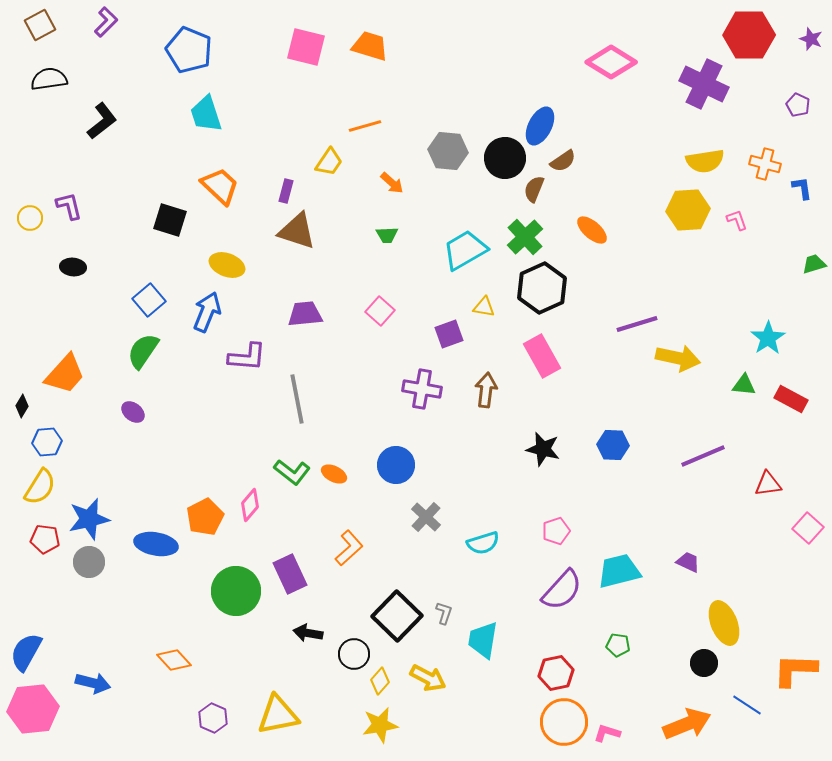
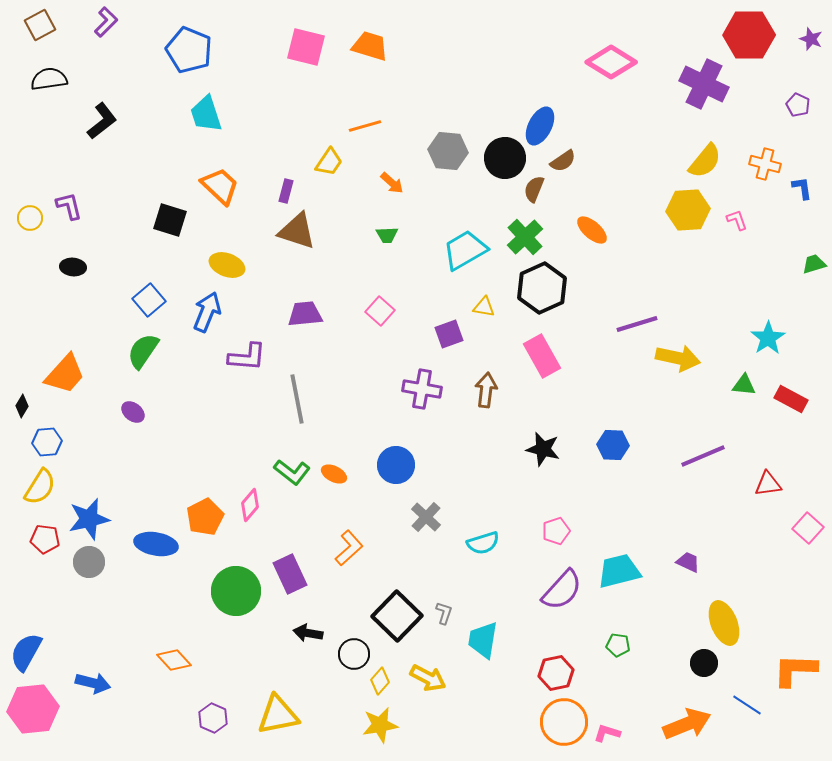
yellow semicircle at (705, 161): rotated 42 degrees counterclockwise
